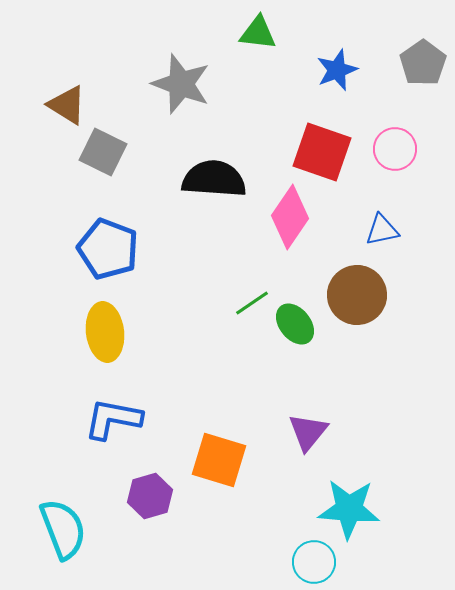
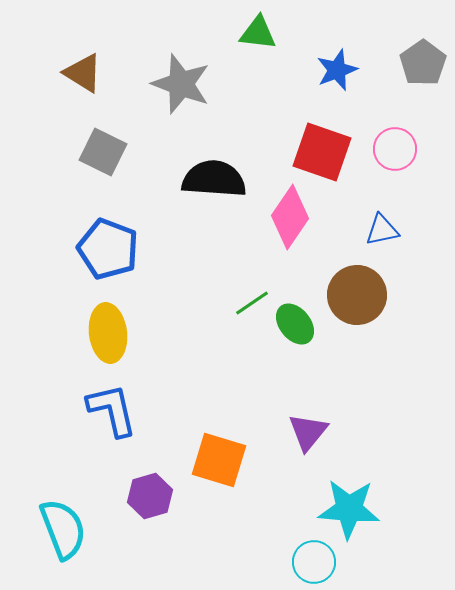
brown triangle: moved 16 px right, 32 px up
yellow ellipse: moved 3 px right, 1 px down
blue L-shape: moved 1 px left, 9 px up; rotated 66 degrees clockwise
